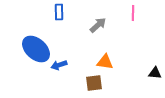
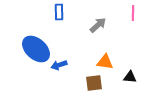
black triangle: moved 25 px left, 4 px down
